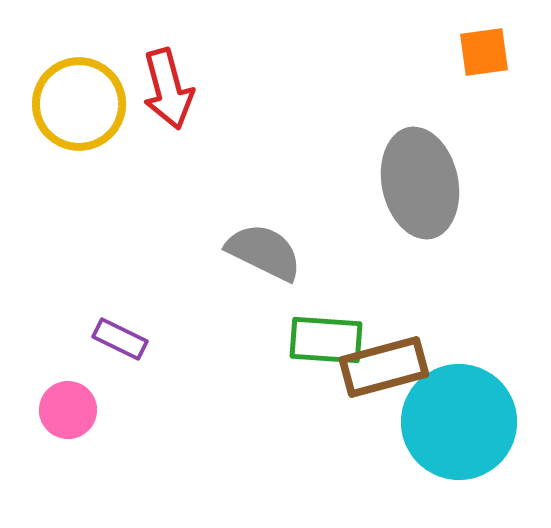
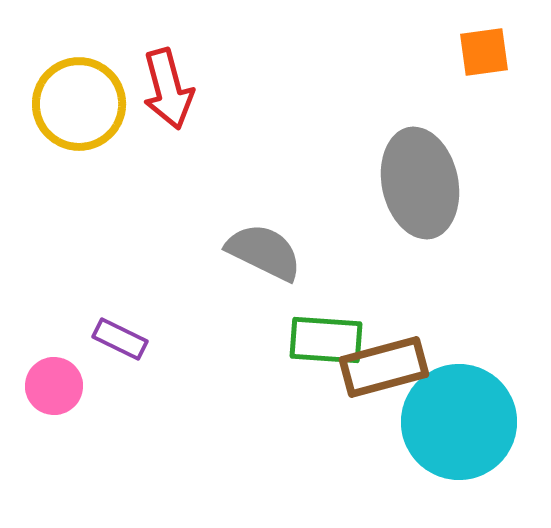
pink circle: moved 14 px left, 24 px up
